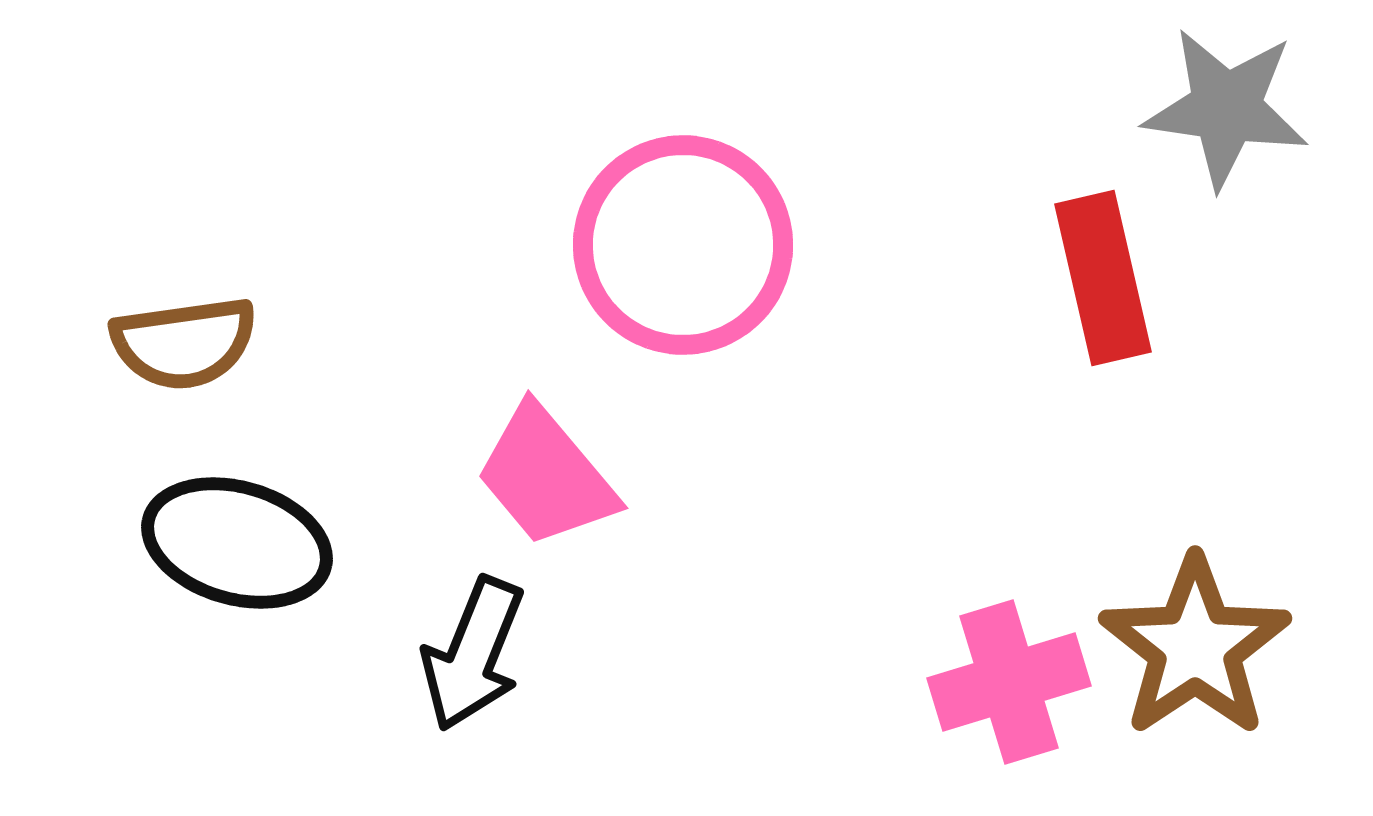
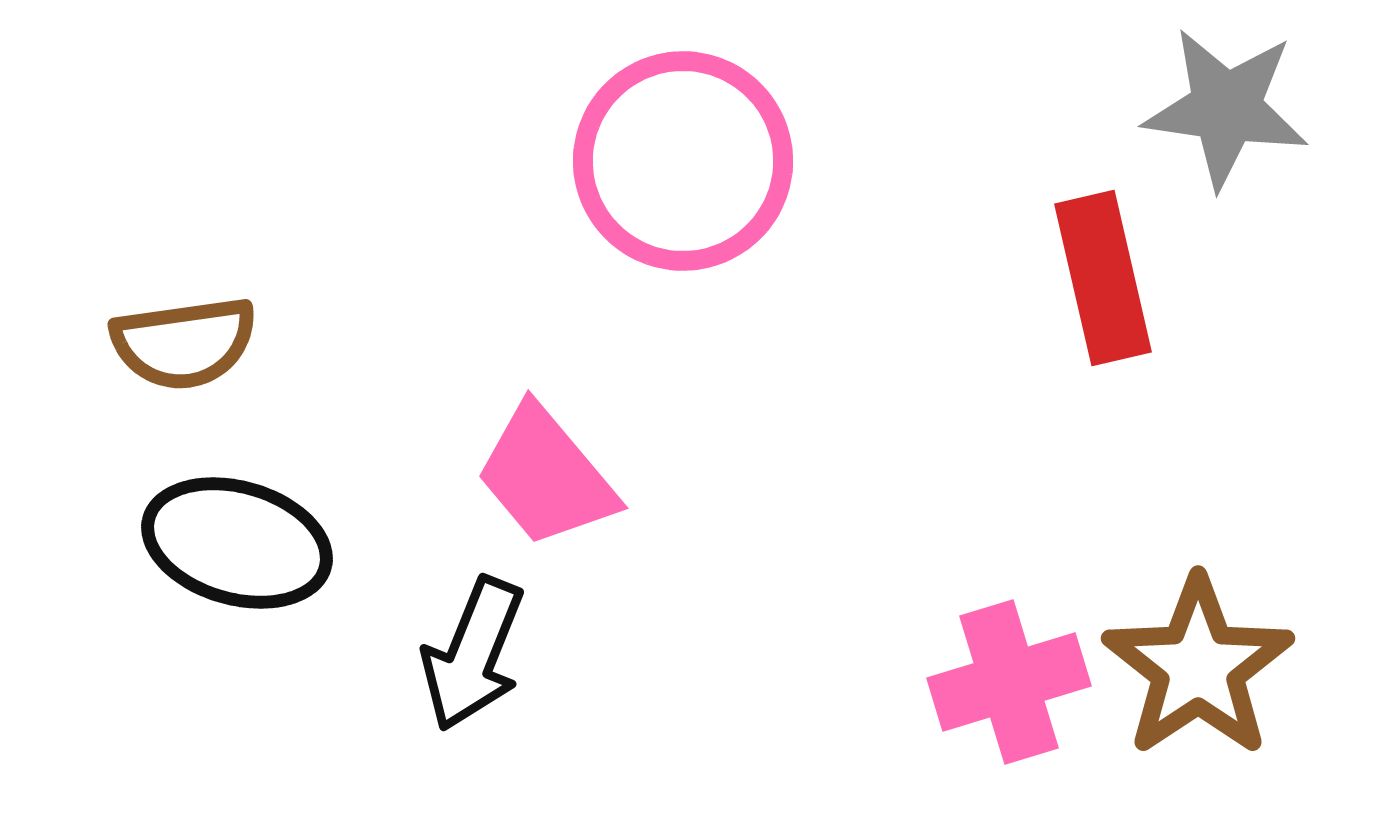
pink circle: moved 84 px up
brown star: moved 3 px right, 20 px down
